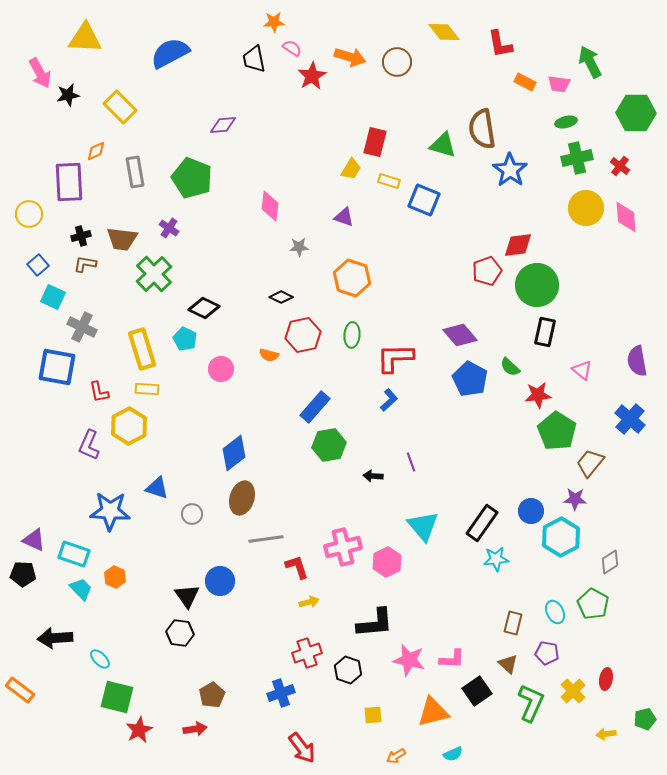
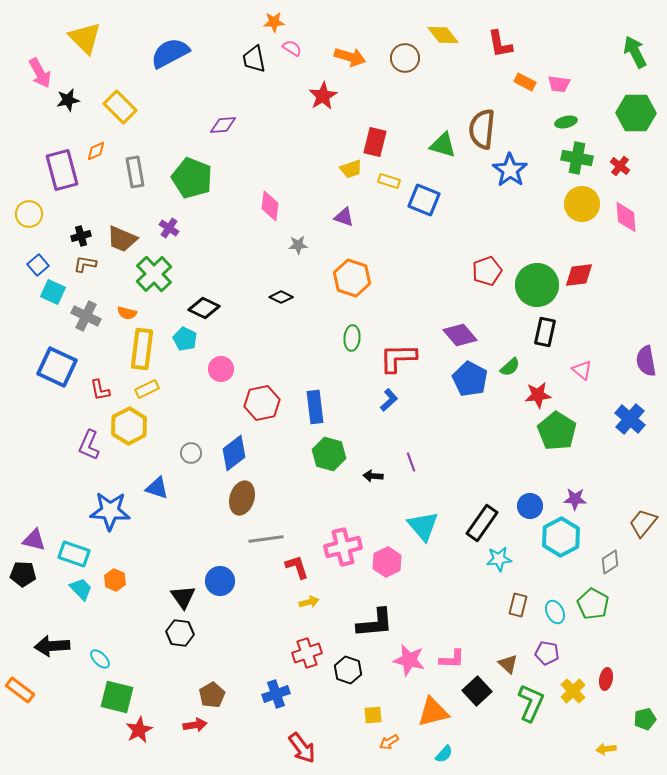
yellow diamond at (444, 32): moved 1 px left, 3 px down
yellow triangle at (85, 38): rotated 42 degrees clockwise
brown circle at (397, 62): moved 8 px right, 4 px up
green arrow at (590, 62): moved 45 px right, 10 px up
red star at (312, 76): moved 11 px right, 20 px down
black star at (68, 95): moved 5 px down
brown semicircle at (482, 129): rotated 15 degrees clockwise
green cross at (577, 158): rotated 24 degrees clockwise
yellow trapezoid at (351, 169): rotated 40 degrees clockwise
purple rectangle at (69, 182): moved 7 px left, 12 px up; rotated 12 degrees counterclockwise
yellow circle at (586, 208): moved 4 px left, 4 px up
brown trapezoid at (122, 239): rotated 16 degrees clockwise
red diamond at (518, 245): moved 61 px right, 30 px down
gray star at (299, 247): moved 1 px left, 2 px up
cyan square at (53, 297): moved 5 px up
gray cross at (82, 327): moved 4 px right, 11 px up
red hexagon at (303, 335): moved 41 px left, 68 px down
green ellipse at (352, 335): moved 3 px down
yellow rectangle at (142, 349): rotated 24 degrees clockwise
orange semicircle at (269, 355): moved 142 px left, 42 px up
red L-shape at (395, 358): moved 3 px right
purple semicircle at (637, 361): moved 9 px right
blue square at (57, 367): rotated 15 degrees clockwise
green semicircle at (510, 367): rotated 85 degrees counterclockwise
yellow rectangle at (147, 389): rotated 30 degrees counterclockwise
red L-shape at (99, 392): moved 1 px right, 2 px up
blue rectangle at (315, 407): rotated 48 degrees counterclockwise
green hexagon at (329, 445): moved 9 px down; rotated 24 degrees clockwise
brown trapezoid at (590, 463): moved 53 px right, 60 px down
blue circle at (531, 511): moved 1 px left, 5 px up
gray circle at (192, 514): moved 1 px left, 61 px up
purple triangle at (34, 540): rotated 10 degrees counterclockwise
cyan star at (496, 559): moved 3 px right
orange hexagon at (115, 577): moved 3 px down
black triangle at (187, 596): moved 4 px left, 1 px down
brown rectangle at (513, 623): moved 5 px right, 18 px up
black arrow at (55, 638): moved 3 px left, 8 px down
black square at (477, 691): rotated 8 degrees counterclockwise
blue cross at (281, 693): moved 5 px left, 1 px down
red arrow at (195, 729): moved 4 px up
yellow arrow at (606, 734): moved 15 px down
cyan semicircle at (453, 754): moved 9 px left; rotated 24 degrees counterclockwise
orange arrow at (396, 756): moved 7 px left, 14 px up
